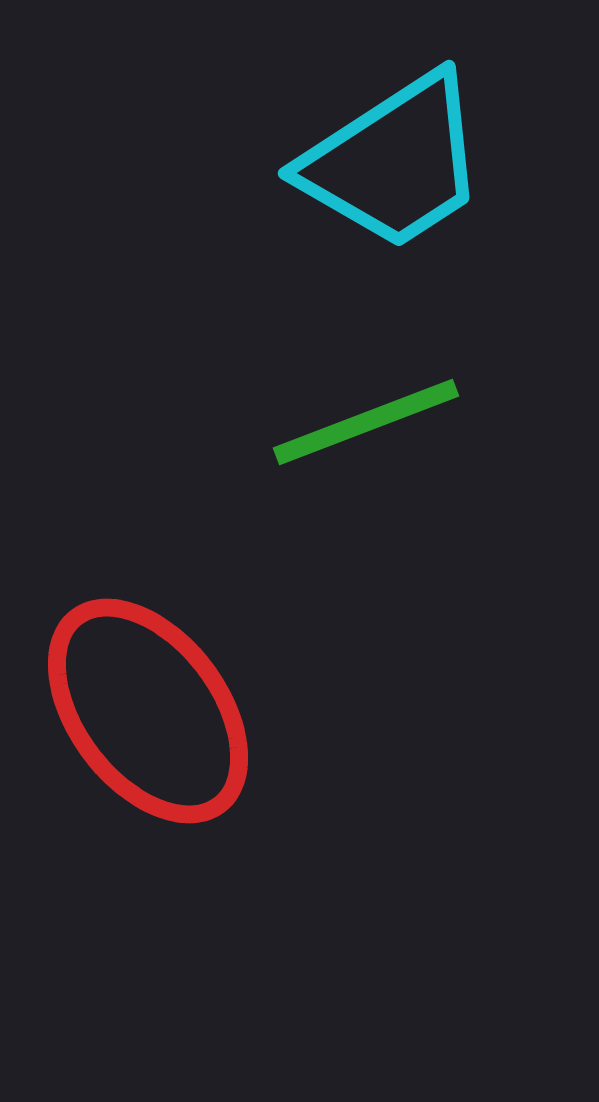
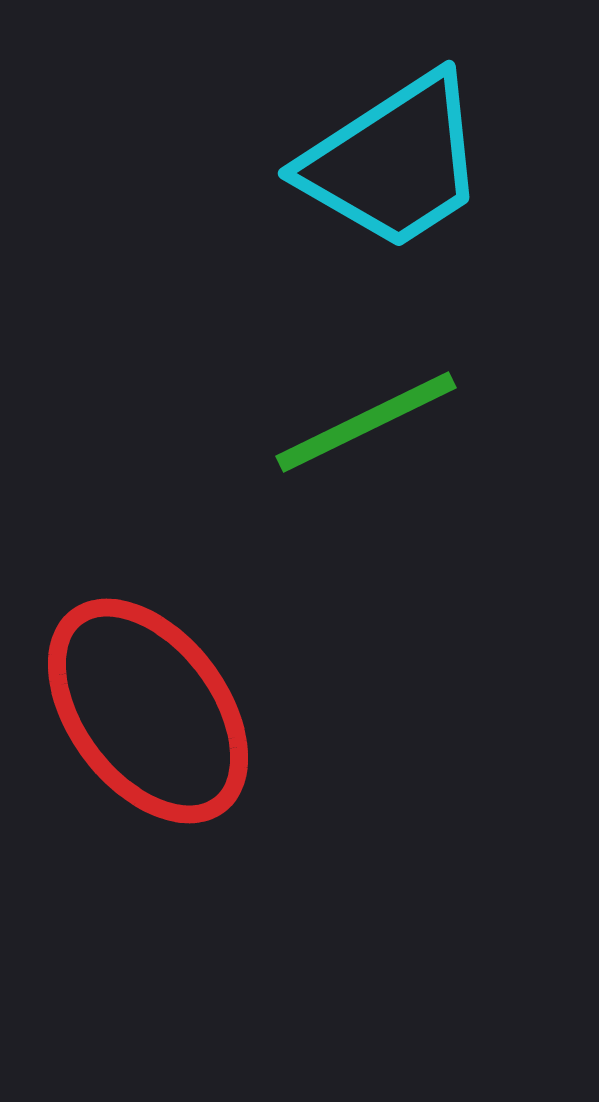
green line: rotated 5 degrees counterclockwise
